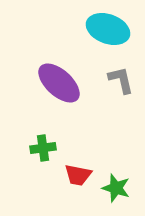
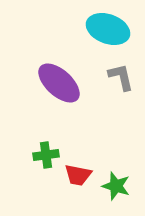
gray L-shape: moved 3 px up
green cross: moved 3 px right, 7 px down
green star: moved 2 px up
